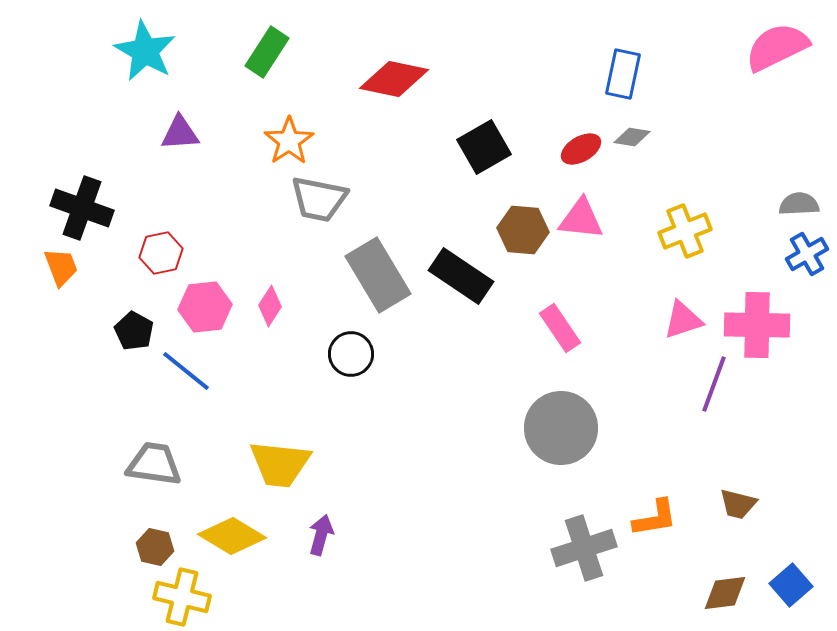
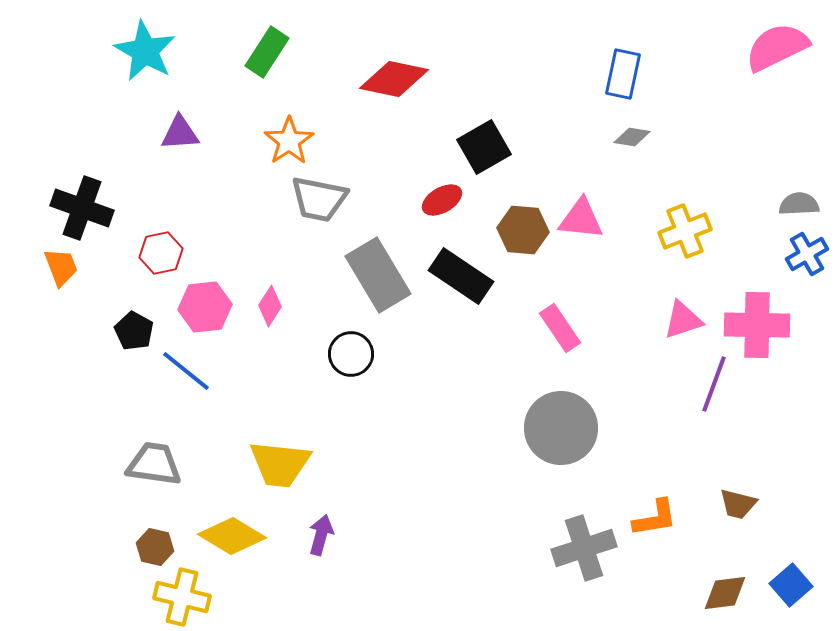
red ellipse at (581, 149): moved 139 px left, 51 px down
